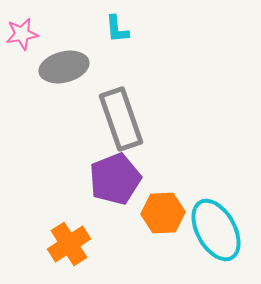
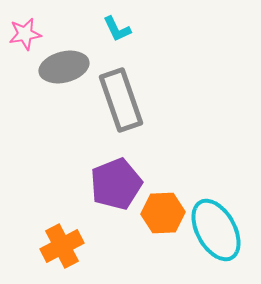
cyan L-shape: rotated 20 degrees counterclockwise
pink star: moved 3 px right
gray rectangle: moved 19 px up
purple pentagon: moved 1 px right, 5 px down
orange cross: moved 7 px left, 2 px down; rotated 6 degrees clockwise
